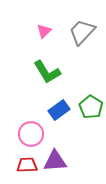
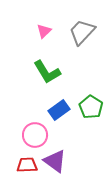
pink circle: moved 4 px right, 1 px down
purple triangle: rotated 40 degrees clockwise
